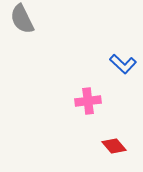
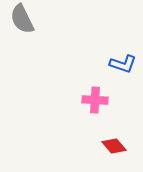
blue L-shape: rotated 24 degrees counterclockwise
pink cross: moved 7 px right, 1 px up; rotated 10 degrees clockwise
